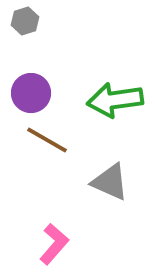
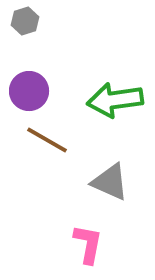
purple circle: moved 2 px left, 2 px up
pink L-shape: moved 34 px right; rotated 30 degrees counterclockwise
